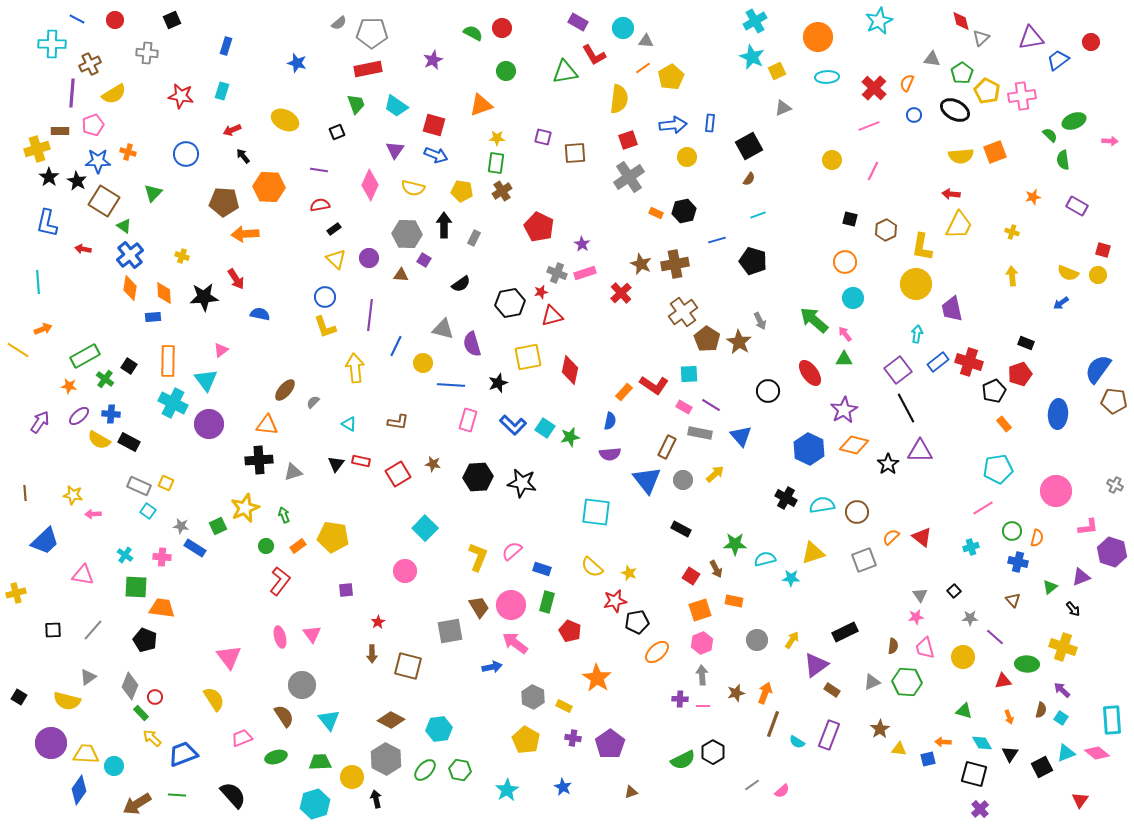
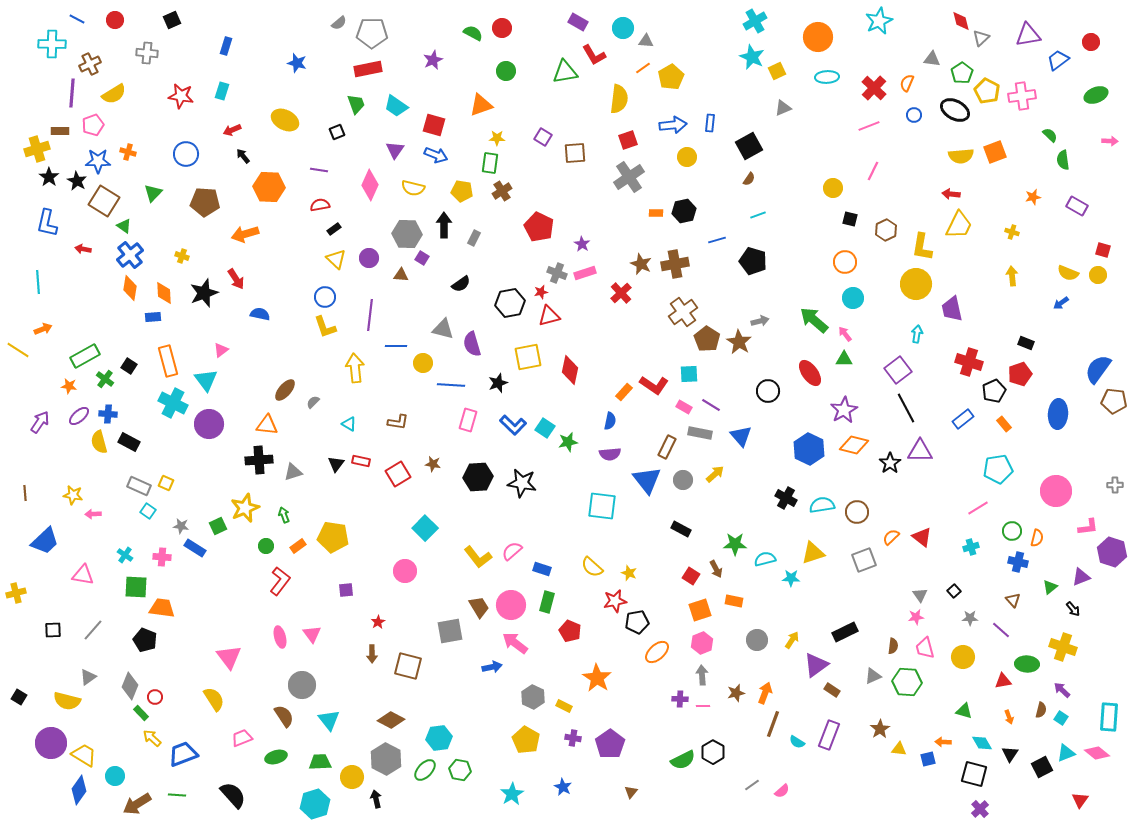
purple triangle at (1031, 38): moved 3 px left, 3 px up
green ellipse at (1074, 121): moved 22 px right, 26 px up
purple square at (543, 137): rotated 18 degrees clockwise
yellow circle at (832, 160): moved 1 px right, 28 px down
green rectangle at (496, 163): moved 6 px left
brown pentagon at (224, 202): moved 19 px left
orange rectangle at (656, 213): rotated 24 degrees counterclockwise
orange arrow at (245, 234): rotated 12 degrees counterclockwise
purple square at (424, 260): moved 2 px left, 2 px up
black star at (204, 297): moved 4 px up; rotated 16 degrees counterclockwise
red triangle at (552, 316): moved 3 px left
gray arrow at (760, 321): rotated 78 degrees counterclockwise
blue line at (396, 346): rotated 65 degrees clockwise
orange rectangle at (168, 361): rotated 16 degrees counterclockwise
blue rectangle at (938, 362): moved 25 px right, 57 px down
blue cross at (111, 414): moved 3 px left
green star at (570, 437): moved 2 px left, 5 px down
yellow semicircle at (99, 440): moved 2 px down; rotated 45 degrees clockwise
black star at (888, 464): moved 2 px right, 1 px up
gray cross at (1115, 485): rotated 28 degrees counterclockwise
pink line at (983, 508): moved 5 px left
cyan square at (596, 512): moved 6 px right, 6 px up
yellow L-shape at (478, 557): rotated 120 degrees clockwise
purple line at (995, 637): moved 6 px right, 7 px up
gray triangle at (872, 682): moved 1 px right, 6 px up
cyan rectangle at (1112, 720): moved 3 px left, 3 px up; rotated 8 degrees clockwise
cyan hexagon at (439, 729): moved 9 px down
yellow trapezoid at (86, 754): moved 2 px left, 1 px down; rotated 28 degrees clockwise
cyan circle at (114, 766): moved 1 px right, 10 px down
cyan star at (507, 790): moved 5 px right, 4 px down
brown triangle at (631, 792): rotated 32 degrees counterclockwise
